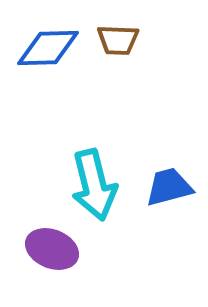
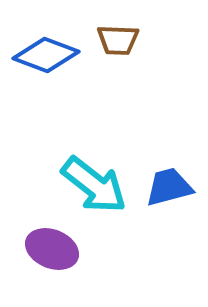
blue diamond: moved 2 px left, 7 px down; rotated 22 degrees clockwise
cyan arrow: rotated 38 degrees counterclockwise
